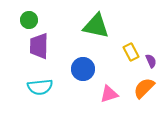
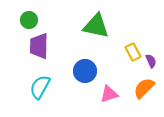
yellow rectangle: moved 2 px right
blue circle: moved 2 px right, 2 px down
cyan semicircle: rotated 125 degrees clockwise
